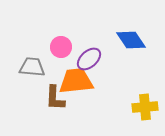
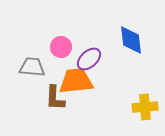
blue diamond: rotated 28 degrees clockwise
